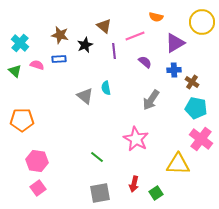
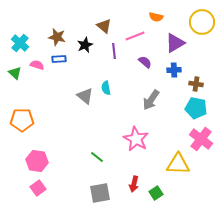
brown star: moved 3 px left, 2 px down
green triangle: moved 2 px down
brown cross: moved 4 px right, 2 px down; rotated 24 degrees counterclockwise
